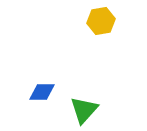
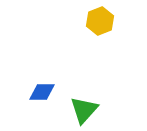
yellow hexagon: moved 1 px left; rotated 12 degrees counterclockwise
